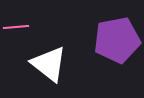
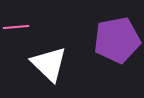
white triangle: rotated 6 degrees clockwise
